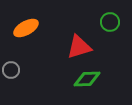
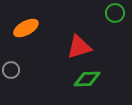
green circle: moved 5 px right, 9 px up
